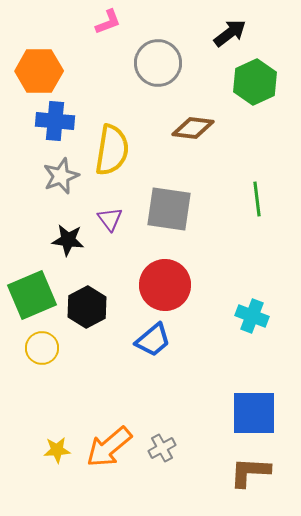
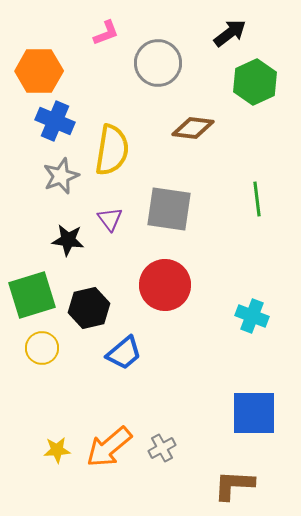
pink L-shape: moved 2 px left, 11 px down
blue cross: rotated 18 degrees clockwise
green square: rotated 6 degrees clockwise
black hexagon: moved 2 px right, 1 px down; rotated 15 degrees clockwise
blue trapezoid: moved 29 px left, 13 px down
brown L-shape: moved 16 px left, 13 px down
